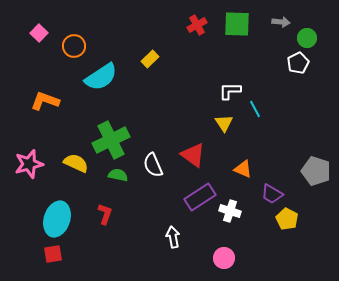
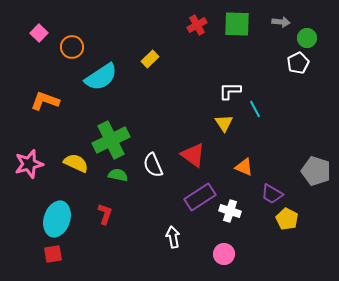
orange circle: moved 2 px left, 1 px down
orange triangle: moved 1 px right, 2 px up
pink circle: moved 4 px up
